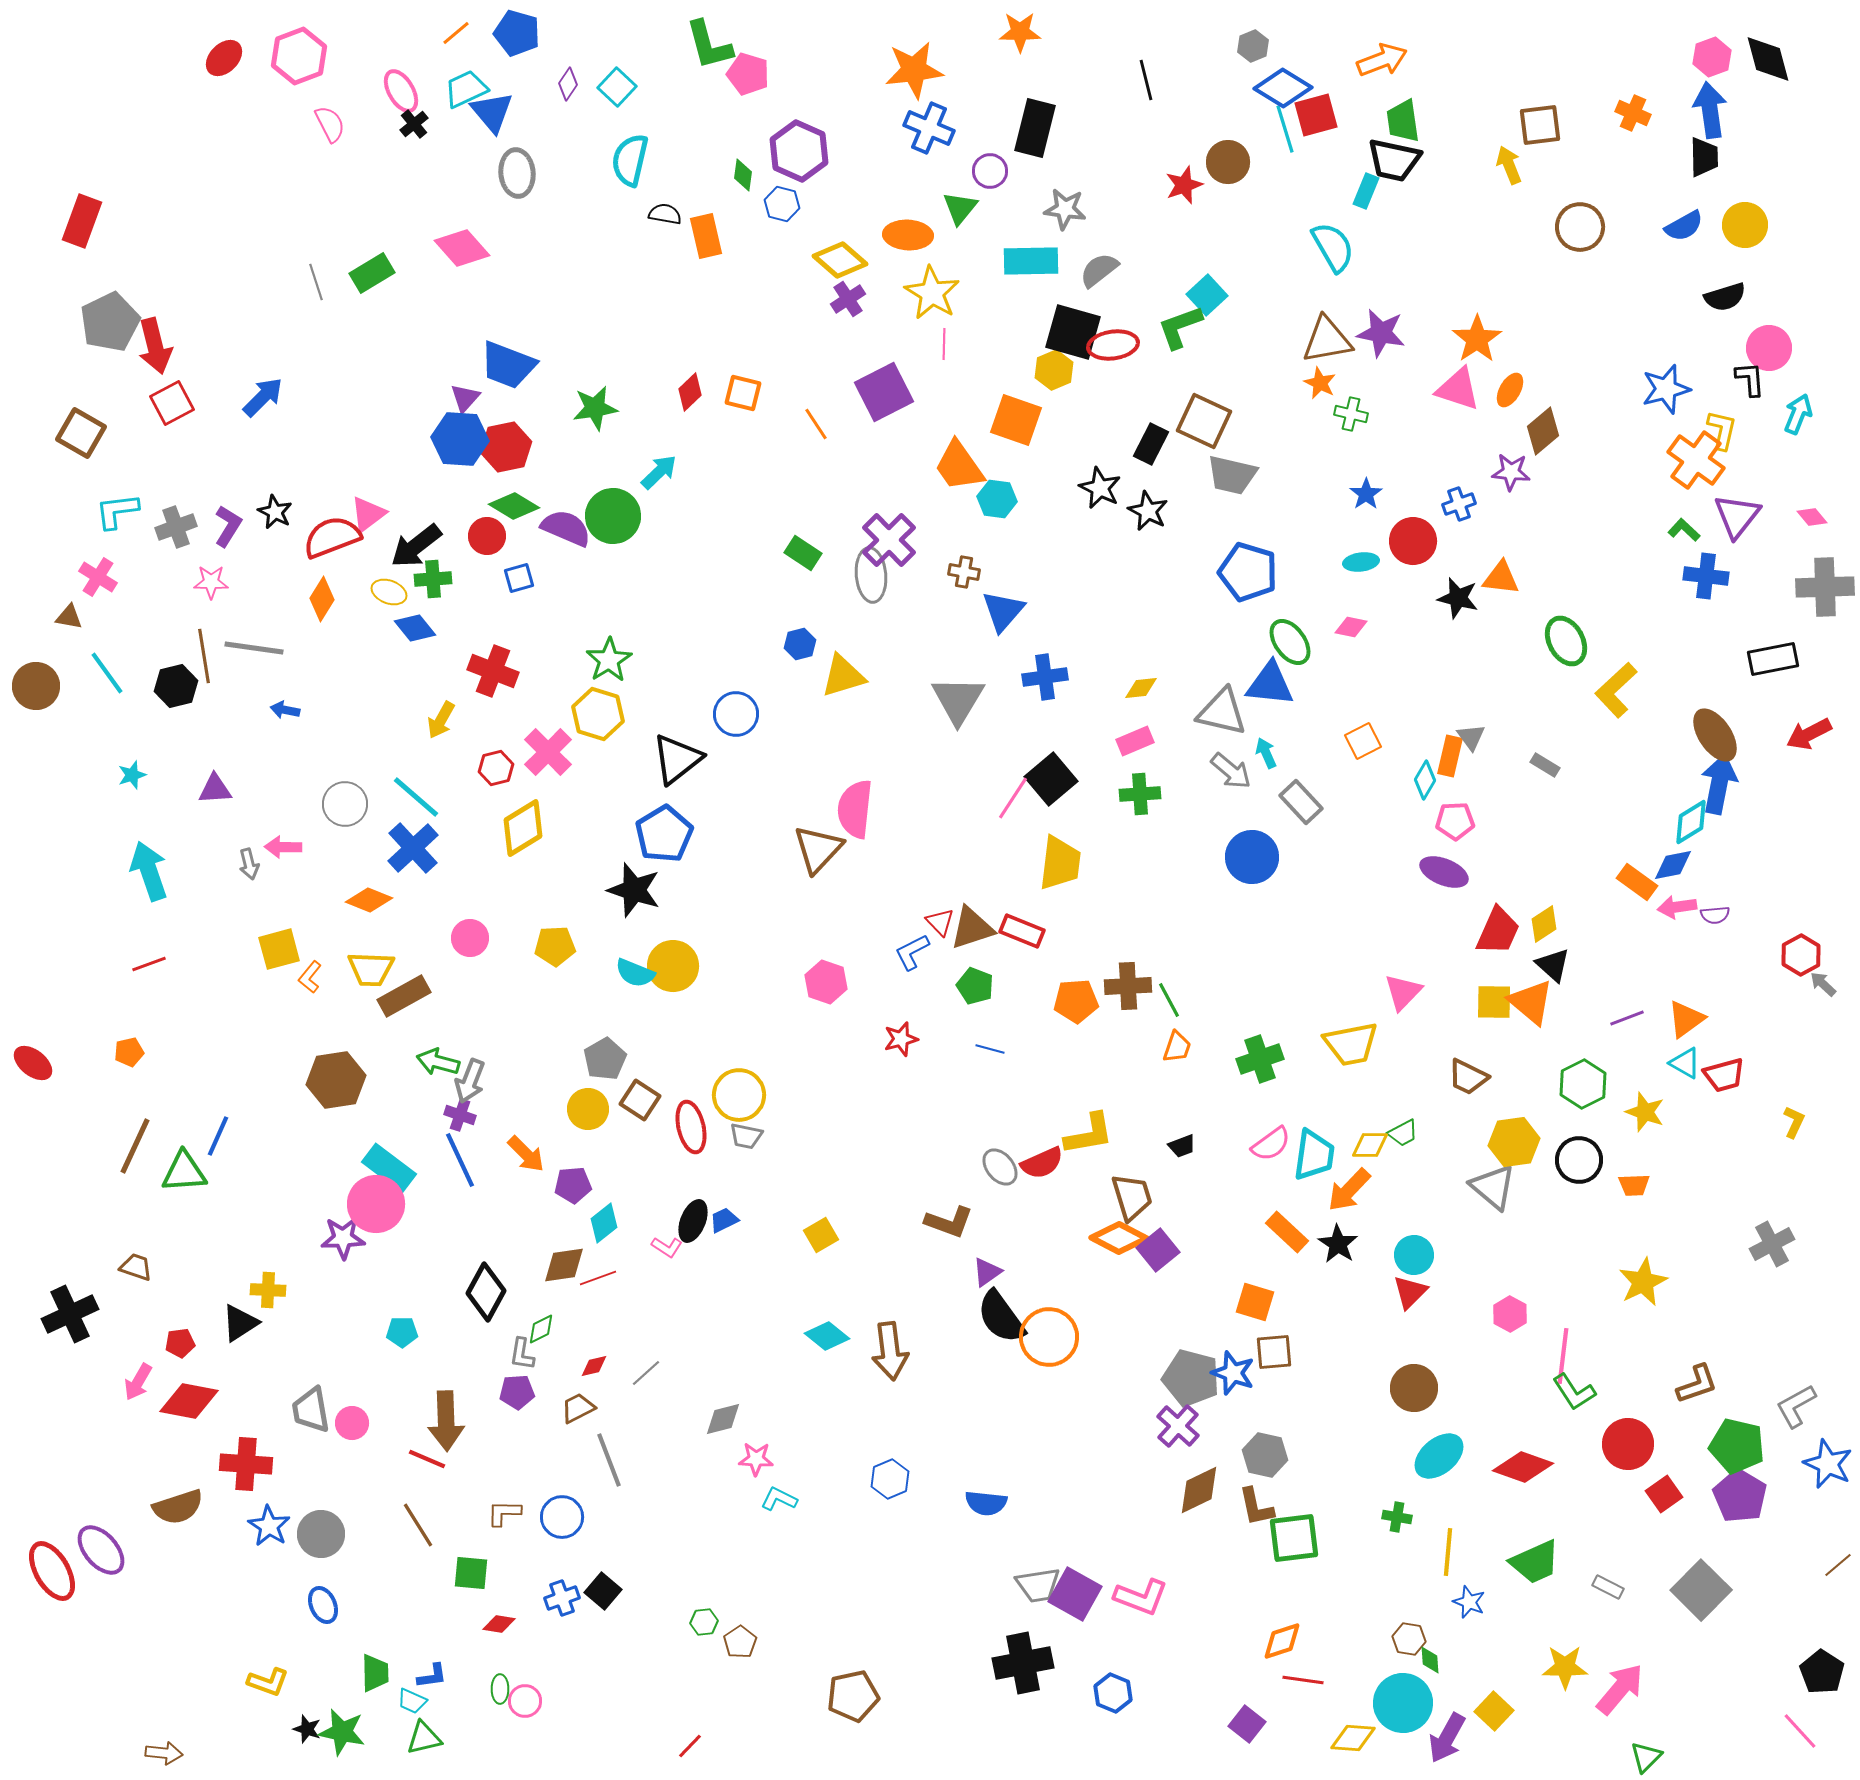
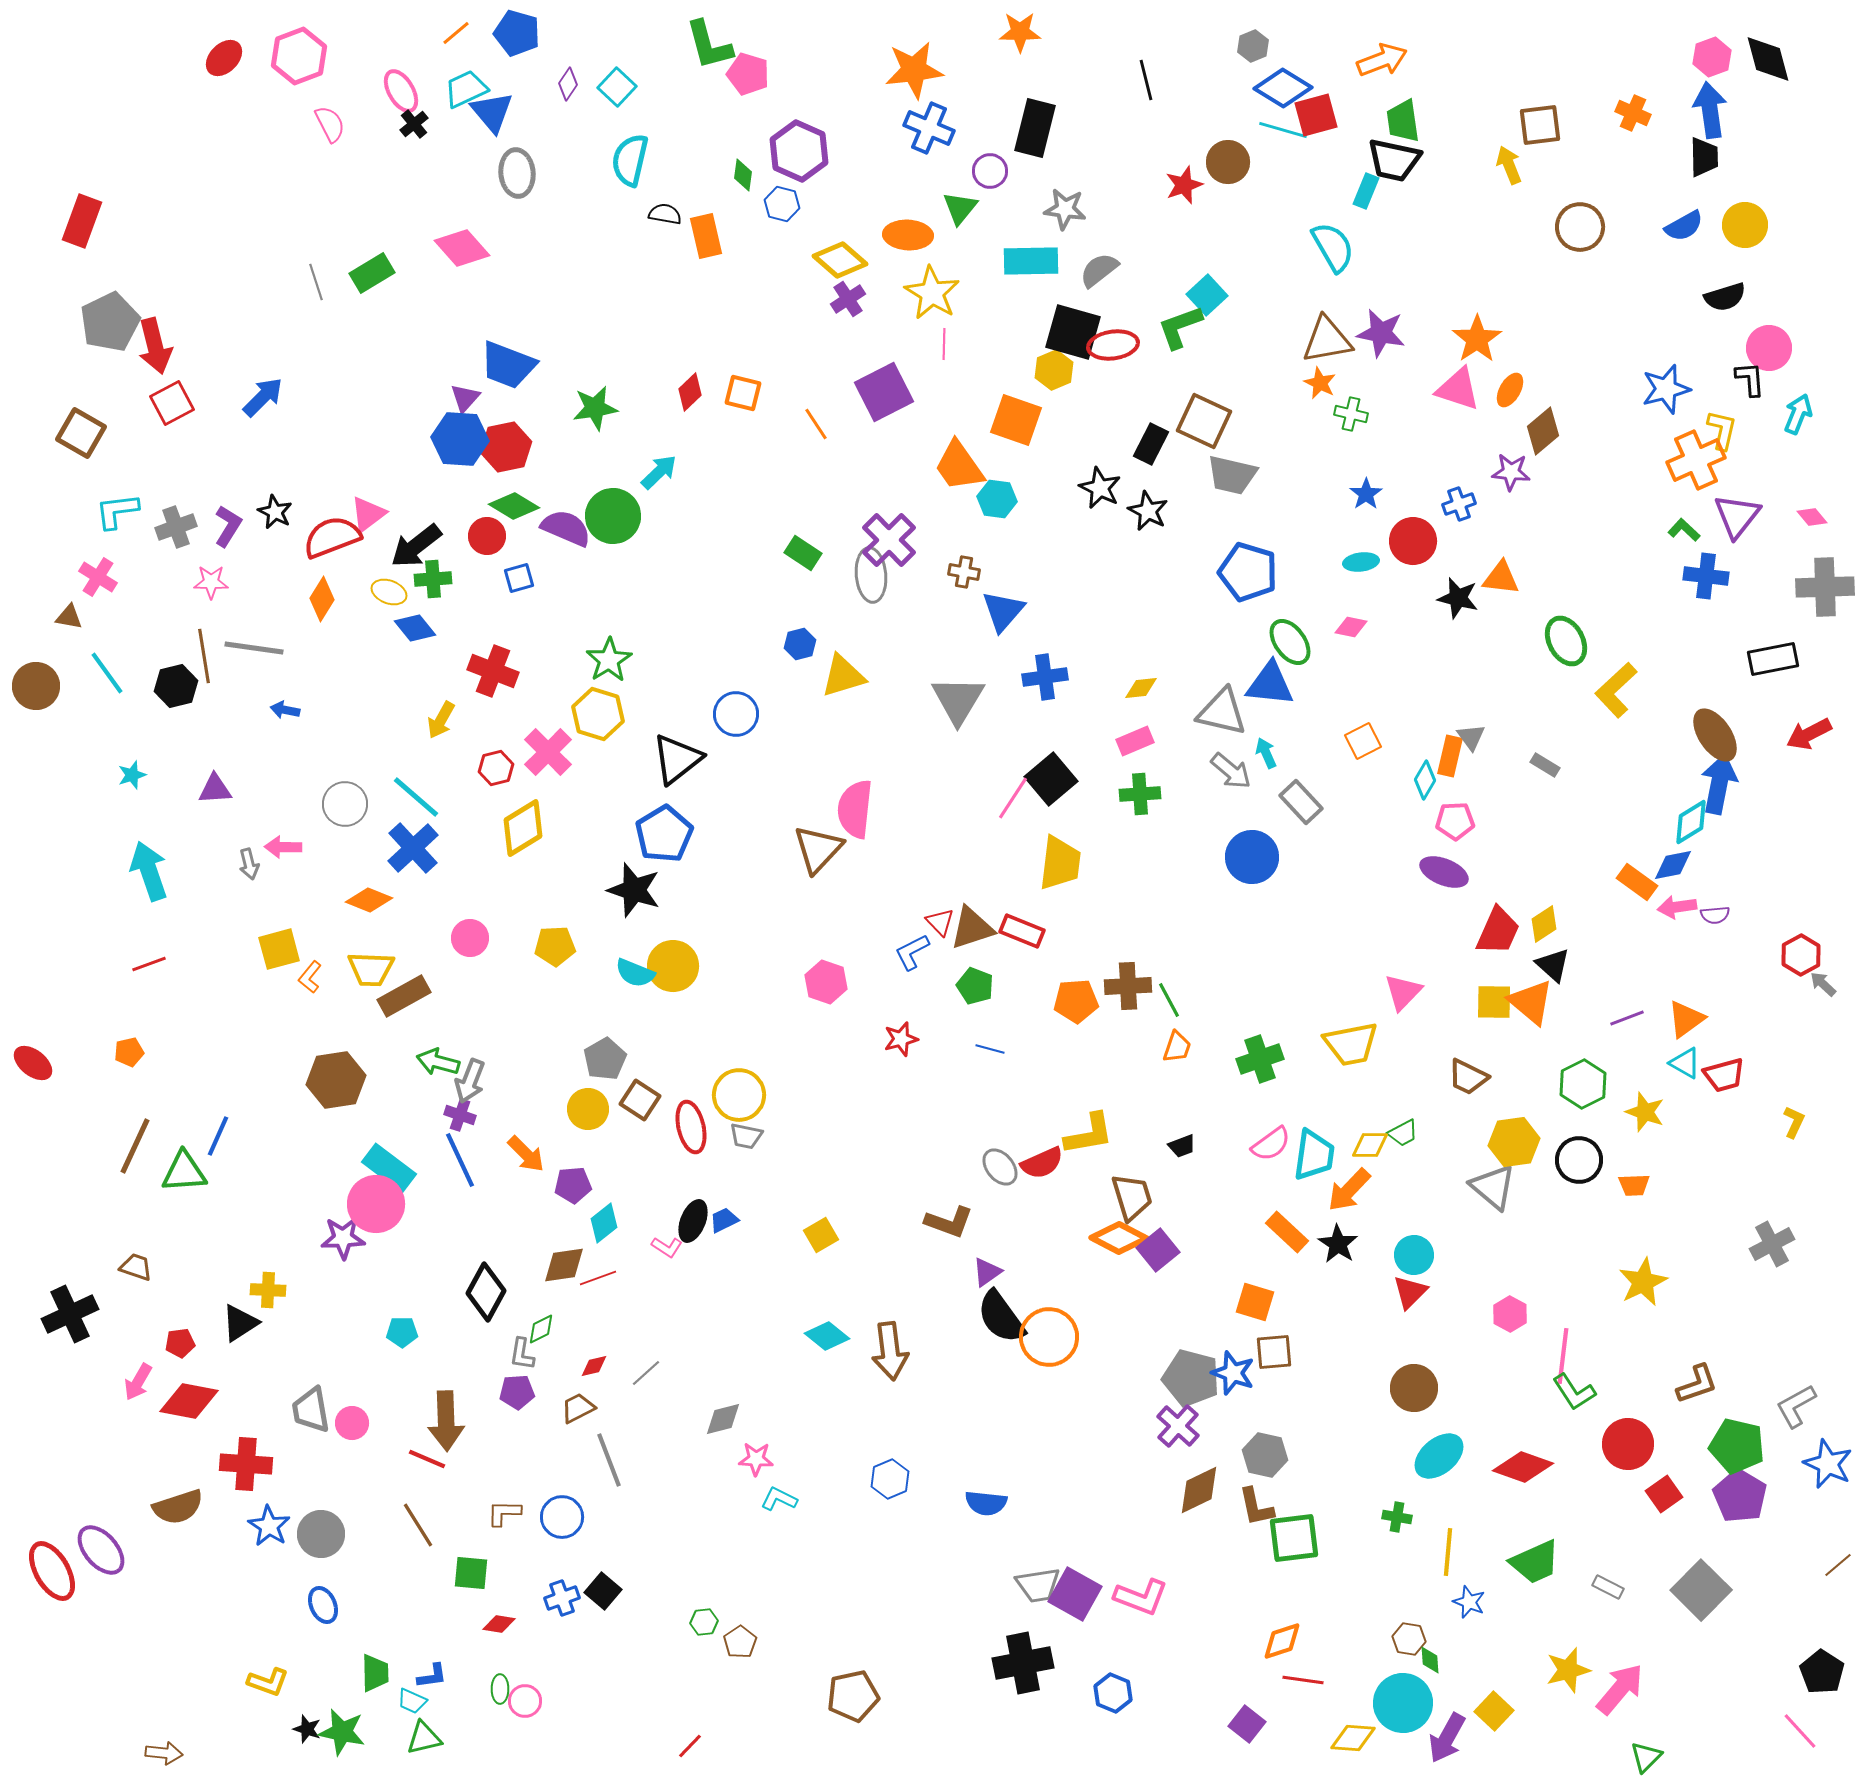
cyan line at (1285, 129): moved 2 px left, 1 px down; rotated 57 degrees counterclockwise
orange cross at (1696, 460): rotated 30 degrees clockwise
yellow star at (1565, 1667): moved 3 px right, 3 px down; rotated 15 degrees counterclockwise
